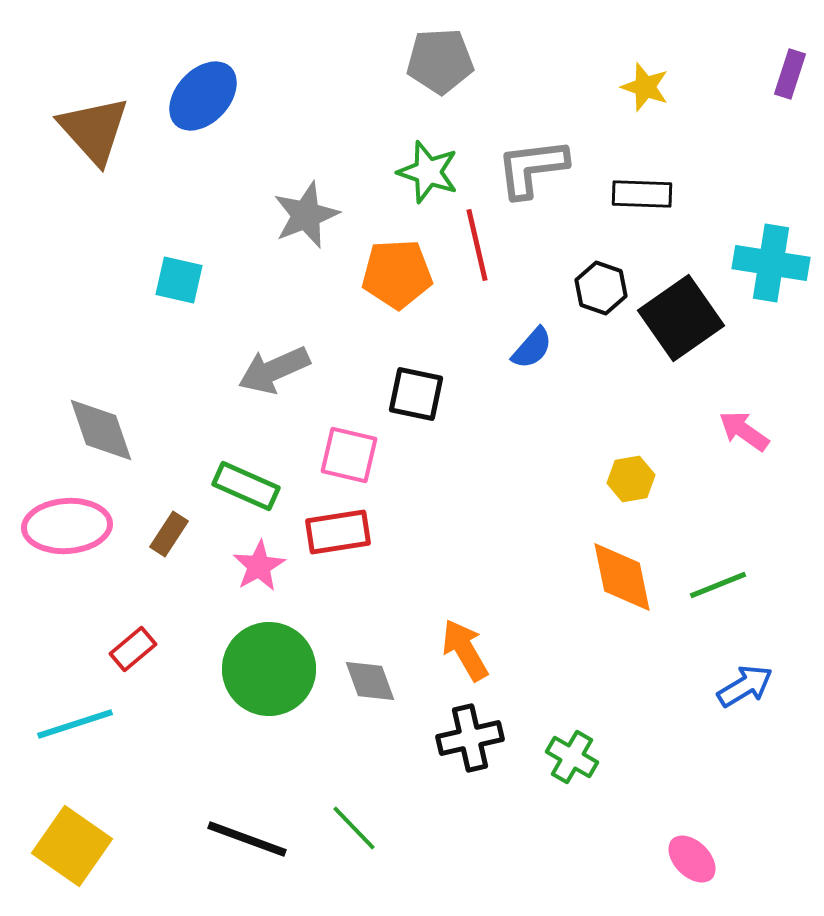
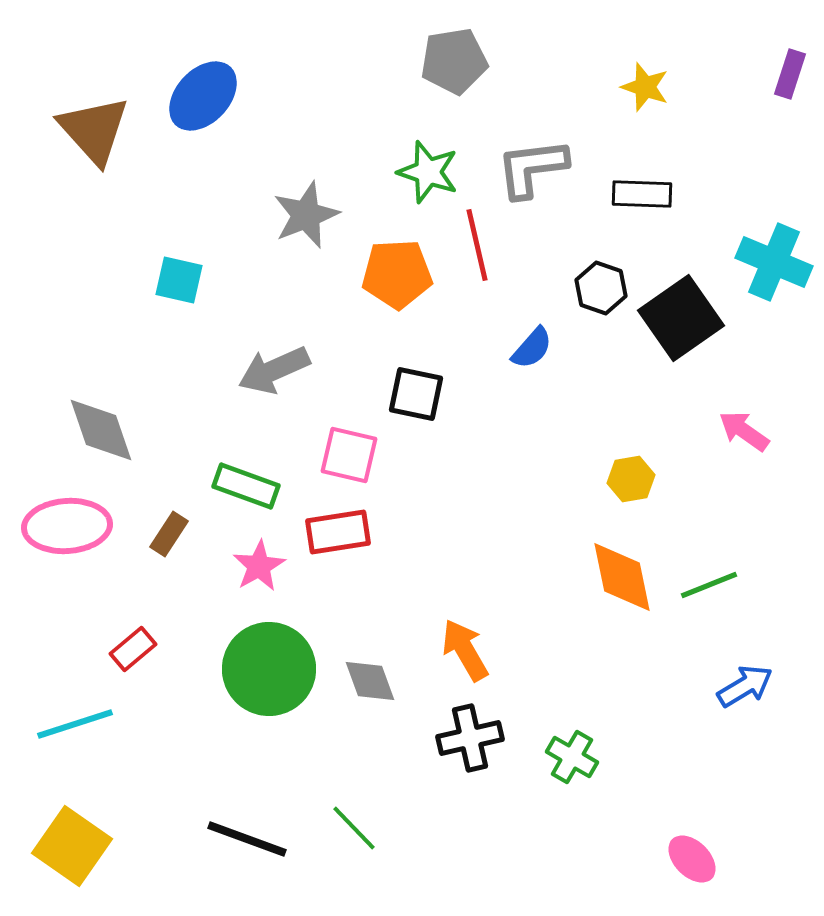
gray pentagon at (440, 61): moved 14 px right; rotated 6 degrees counterclockwise
cyan cross at (771, 263): moved 3 px right, 1 px up; rotated 14 degrees clockwise
green rectangle at (246, 486): rotated 4 degrees counterclockwise
green line at (718, 585): moved 9 px left
